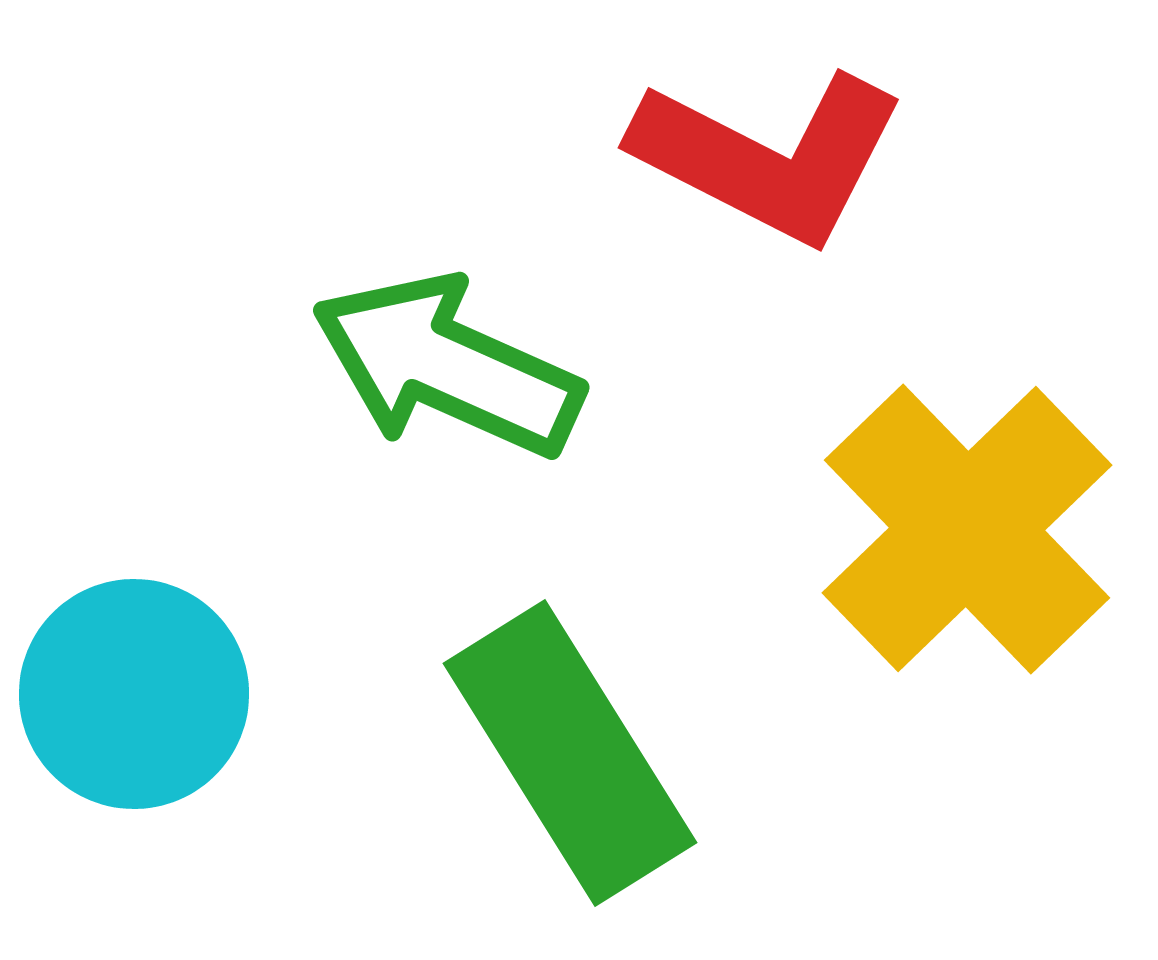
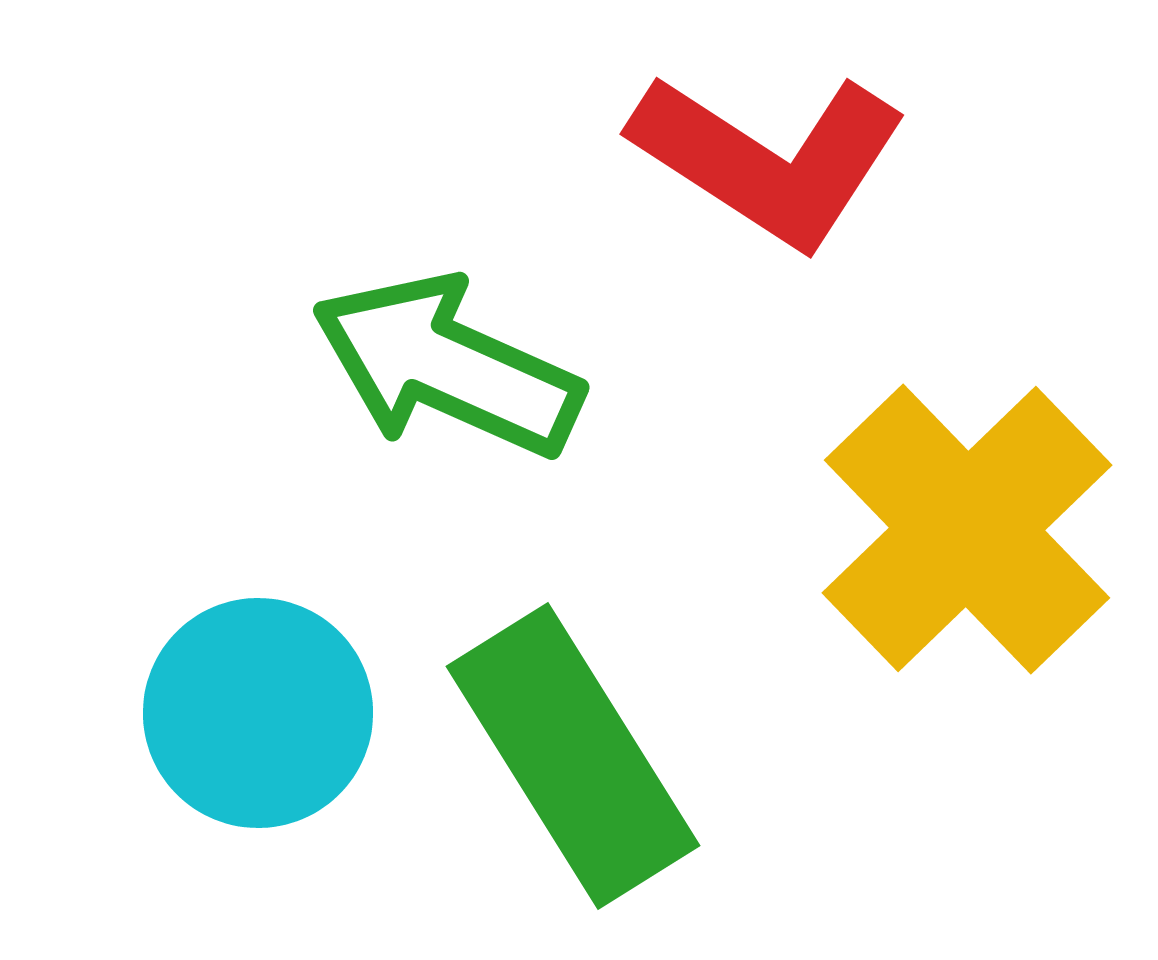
red L-shape: moved 2 px down; rotated 6 degrees clockwise
cyan circle: moved 124 px right, 19 px down
green rectangle: moved 3 px right, 3 px down
